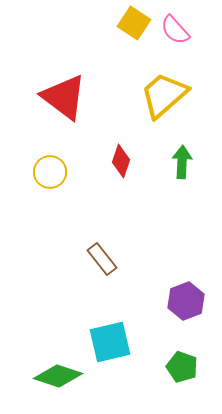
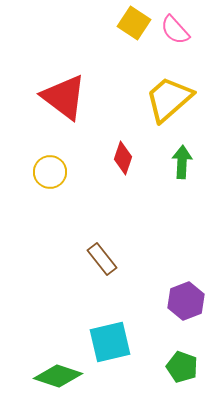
yellow trapezoid: moved 5 px right, 4 px down
red diamond: moved 2 px right, 3 px up
